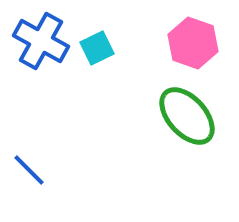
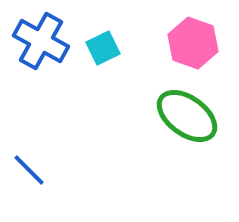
cyan square: moved 6 px right
green ellipse: rotated 12 degrees counterclockwise
